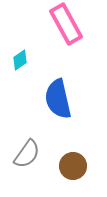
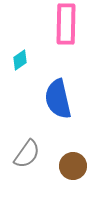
pink rectangle: rotated 30 degrees clockwise
